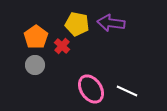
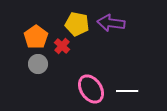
gray circle: moved 3 px right, 1 px up
white line: rotated 25 degrees counterclockwise
